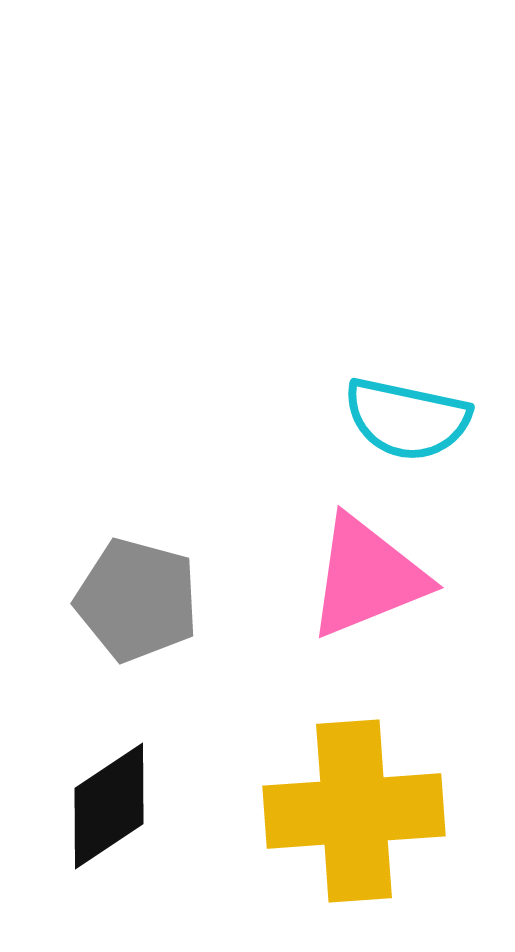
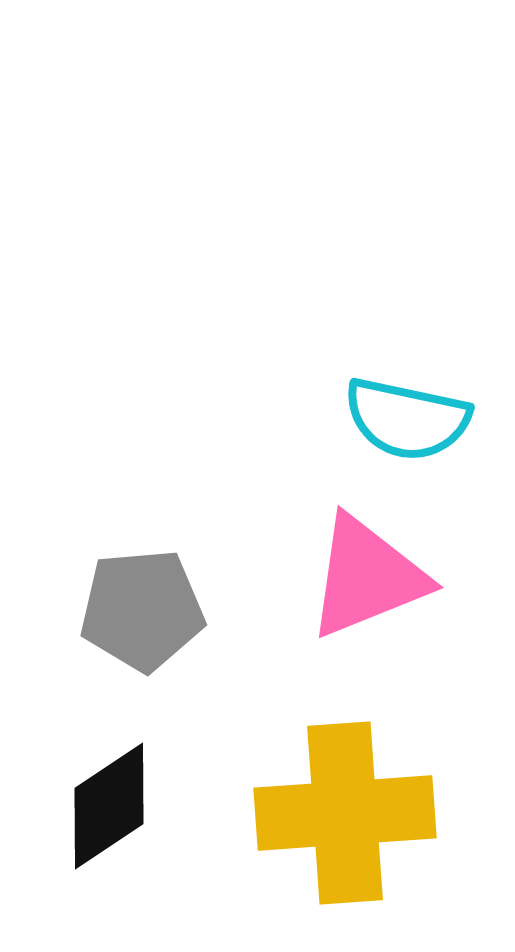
gray pentagon: moved 5 px right, 10 px down; rotated 20 degrees counterclockwise
yellow cross: moved 9 px left, 2 px down
